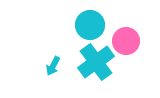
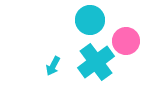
cyan circle: moved 5 px up
